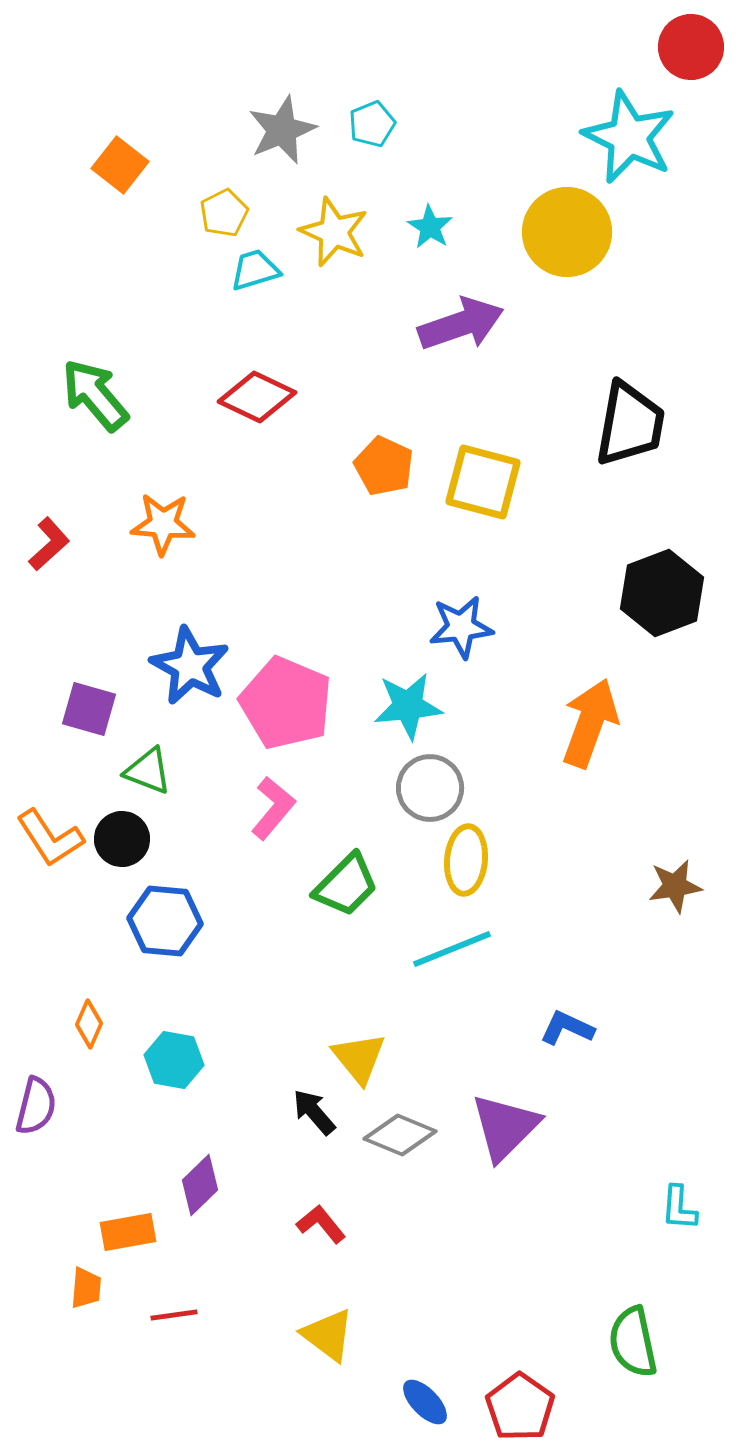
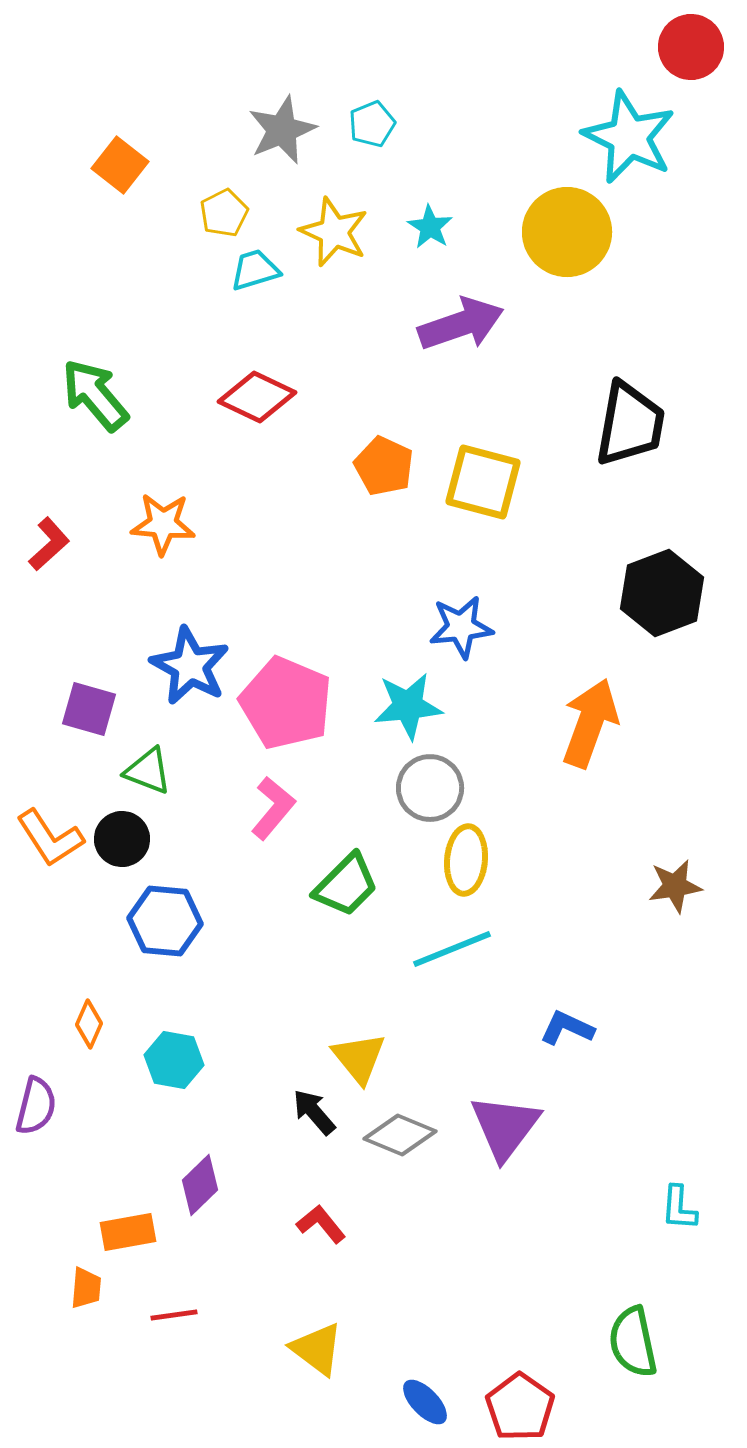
purple triangle at (505, 1127): rotated 8 degrees counterclockwise
yellow triangle at (328, 1335): moved 11 px left, 14 px down
